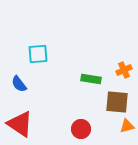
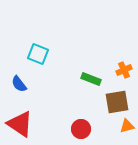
cyan square: rotated 25 degrees clockwise
green rectangle: rotated 12 degrees clockwise
brown square: rotated 15 degrees counterclockwise
